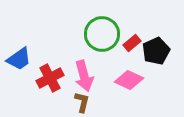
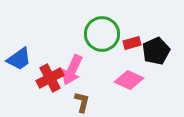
red rectangle: rotated 24 degrees clockwise
pink arrow: moved 12 px left, 6 px up; rotated 40 degrees clockwise
